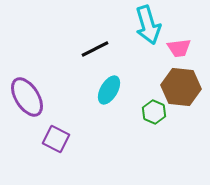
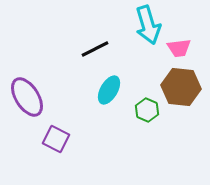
green hexagon: moved 7 px left, 2 px up
